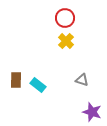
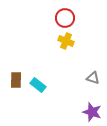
yellow cross: rotated 21 degrees counterclockwise
gray triangle: moved 11 px right, 2 px up
